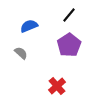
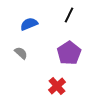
black line: rotated 14 degrees counterclockwise
blue semicircle: moved 2 px up
purple pentagon: moved 8 px down
